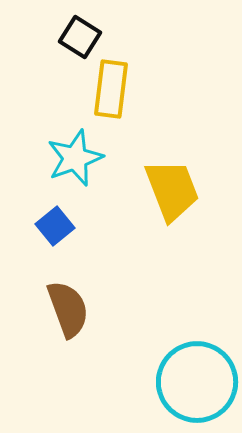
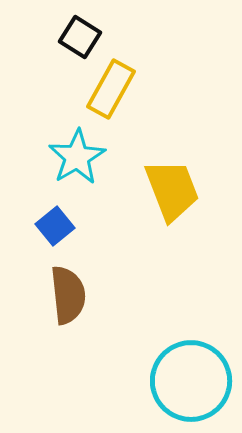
yellow rectangle: rotated 22 degrees clockwise
cyan star: moved 2 px right, 1 px up; rotated 10 degrees counterclockwise
brown semicircle: moved 14 px up; rotated 14 degrees clockwise
cyan circle: moved 6 px left, 1 px up
